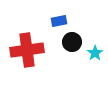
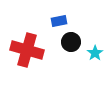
black circle: moved 1 px left
red cross: rotated 24 degrees clockwise
